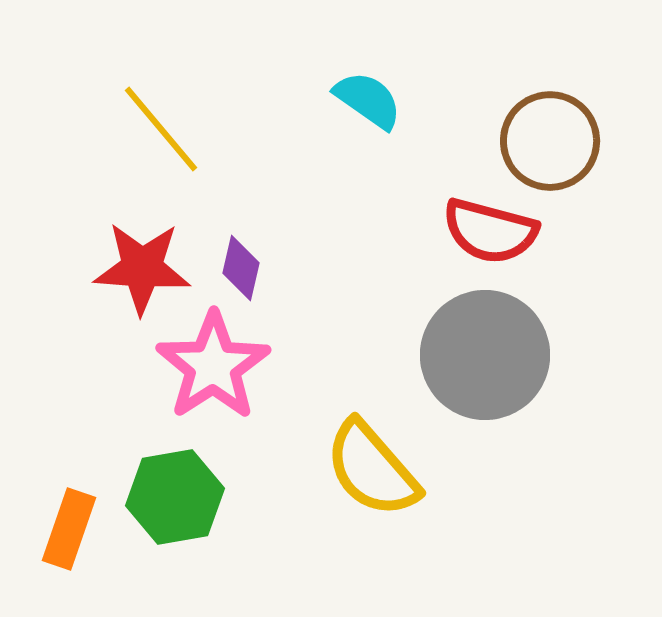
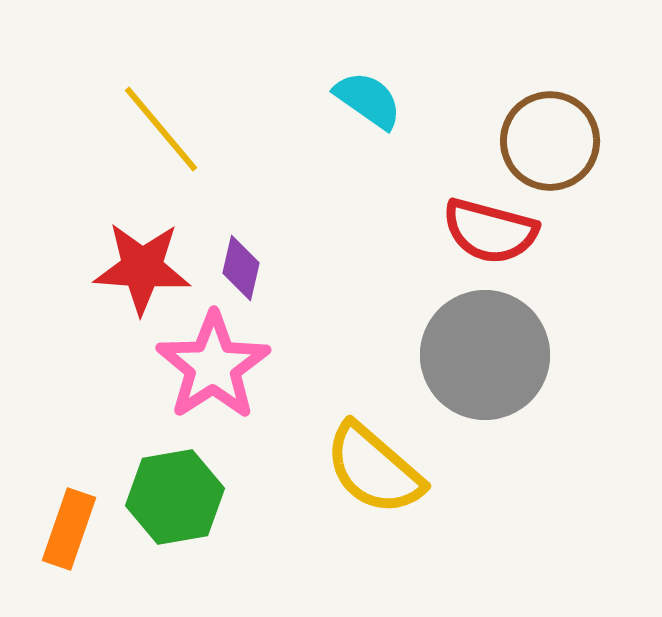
yellow semicircle: moved 2 px right; rotated 8 degrees counterclockwise
